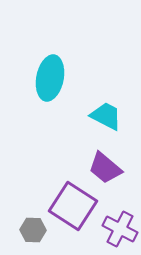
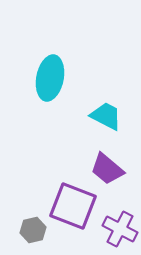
purple trapezoid: moved 2 px right, 1 px down
purple square: rotated 12 degrees counterclockwise
gray hexagon: rotated 15 degrees counterclockwise
